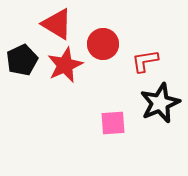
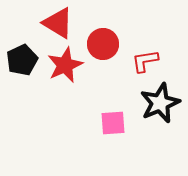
red triangle: moved 1 px right, 1 px up
